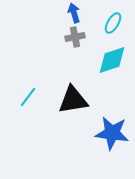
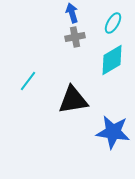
blue arrow: moved 2 px left
cyan diamond: rotated 12 degrees counterclockwise
cyan line: moved 16 px up
blue star: moved 1 px right, 1 px up
